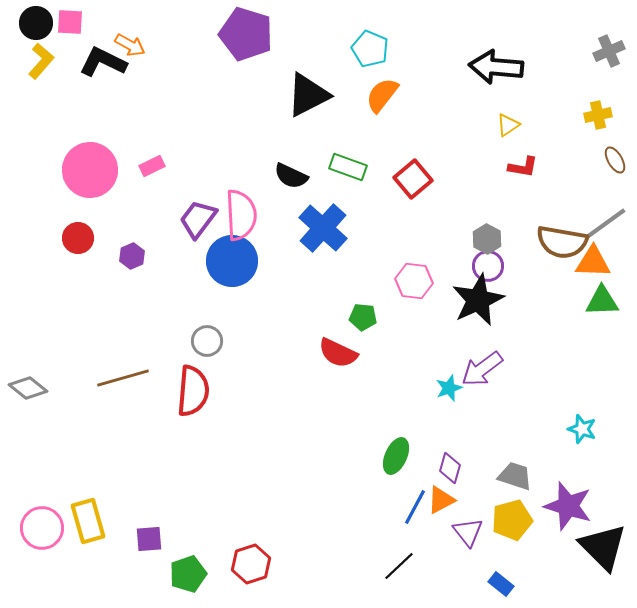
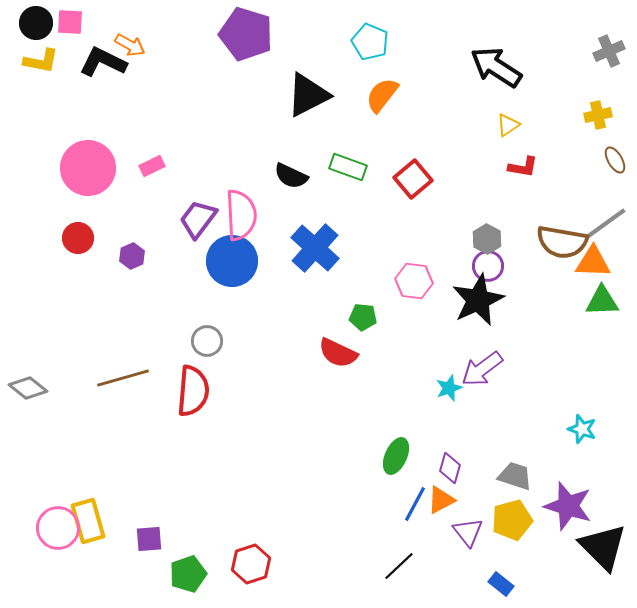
cyan pentagon at (370, 49): moved 7 px up
yellow L-shape at (41, 61): rotated 60 degrees clockwise
black arrow at (496, 67): rotated 28 degrees clockwise
pink circle at (90, 170): moved 2 px left, 2 px up
blue cross at (323, 228): moved 8 px left, 20 px down
blue line at (415, 507): moved 3 px up
pink circle at (42, 528): moved 16 px right
